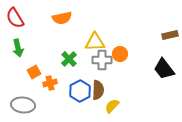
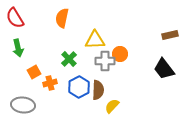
orange semicircle: rotated 114 degrees clockwise
yellow triangle: moved 2 px up
gray cross: moved 3 px right, 1 px down
blue hexagon: moved 1 px left, 4 px up
